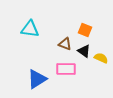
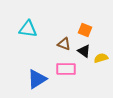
cyan triangle: moved 2 px left
brown triangle: moved 1 px left
yellow semicircle: rotated 40 degrees counterclockwise
